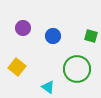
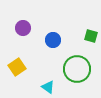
blue circle: moved 4 px down
yellow square: rotated 18 degrees clockwise
